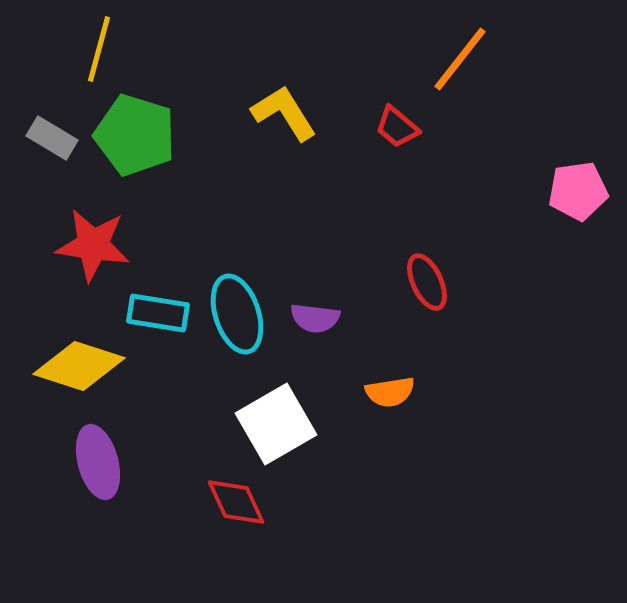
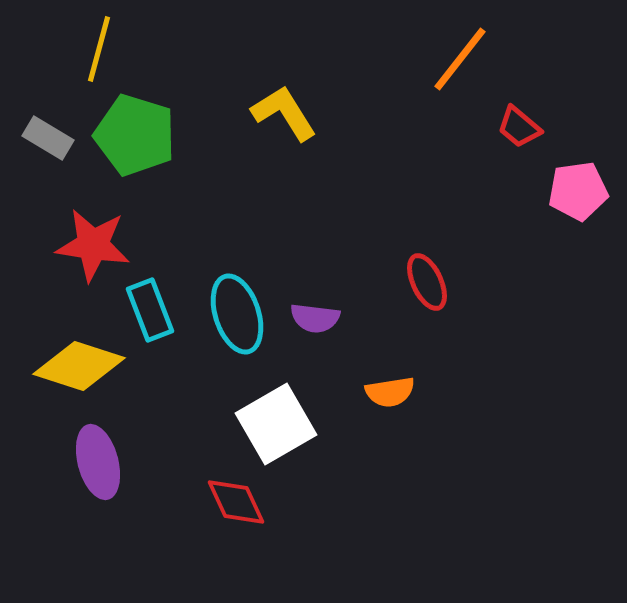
red trapezoid: moved 122 px right
gray rectangle: moved 4 px left
cyan rectangle: moved 8 px left, 3 px up; rotated 60 degrees clockwise
